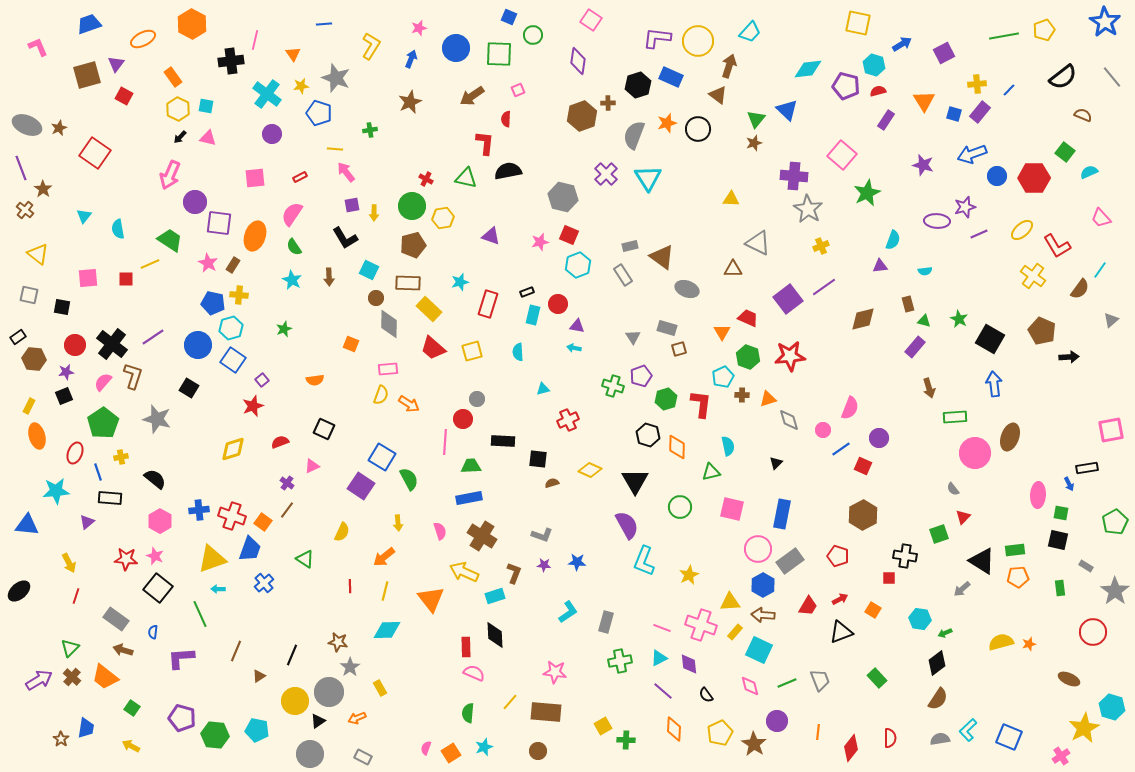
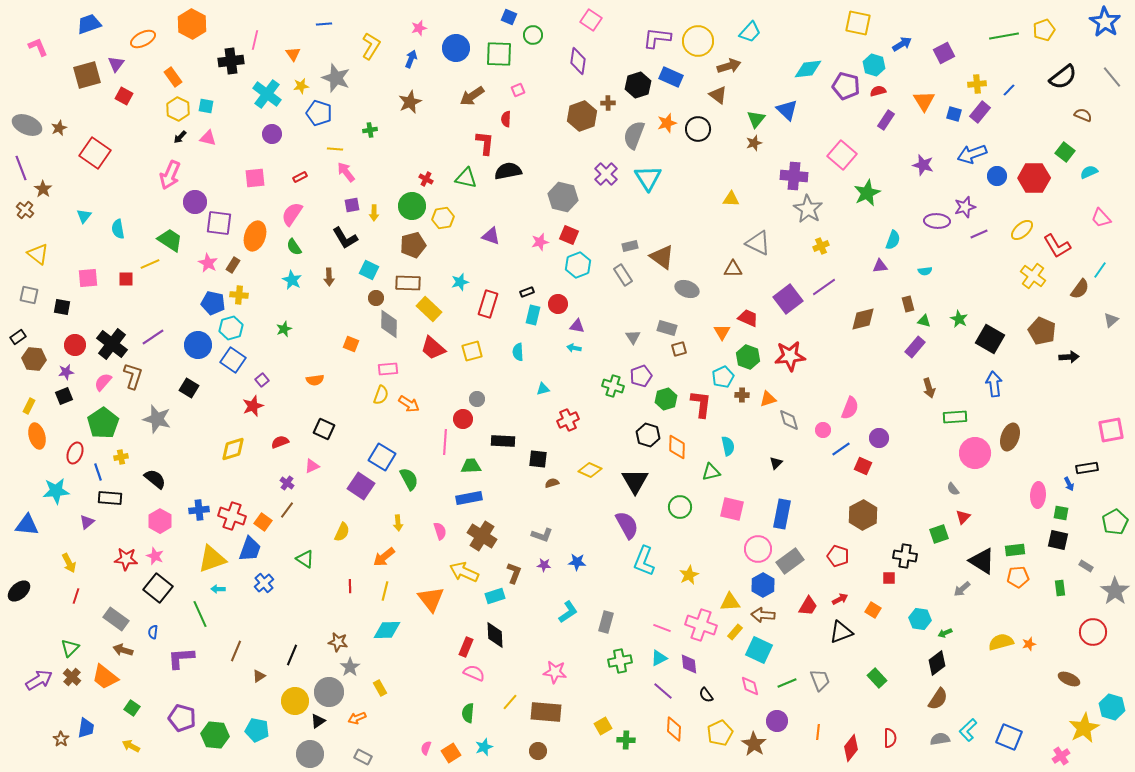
brown arrow at (729, 66): rotated 55 degrees clockwise
red rectangle at (466, 647): rotated 24 degrees clockwise
